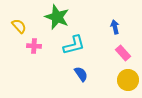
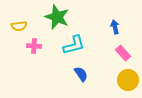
yellow semicircle: rotated 126 degrees clockwise
